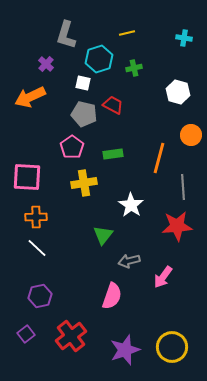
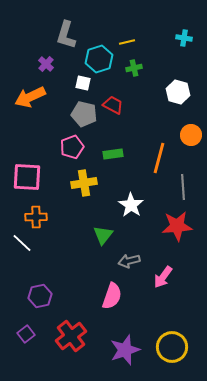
yellow line: moved 9 px down
pink pentagon: rotated 15 degrees clockwise
white line: moved 15 px left, 5 px up
